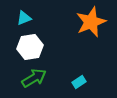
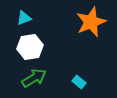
cyan rectangle: rotated 72 degrees clockwise
